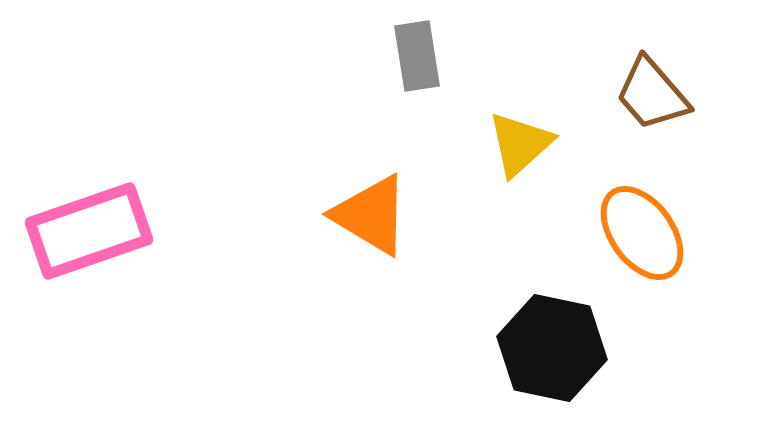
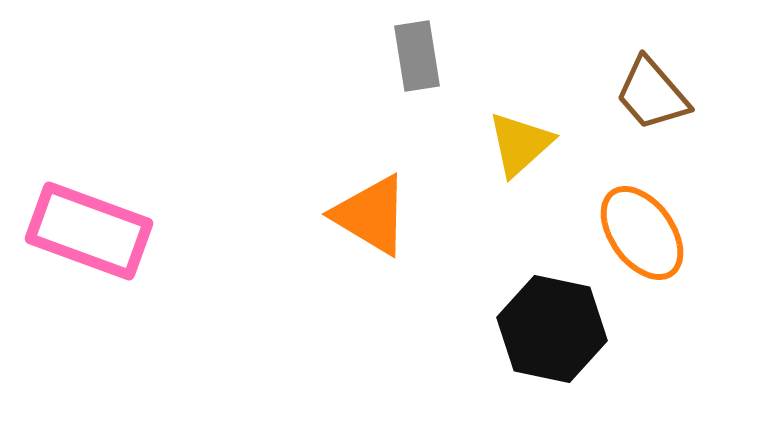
pink rectangle: rotated 39 degrees clockwise
black hexagon: moved 19 px up
